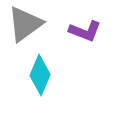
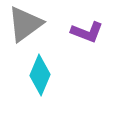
purple L-shape: moved 2 px right, 1 px down
